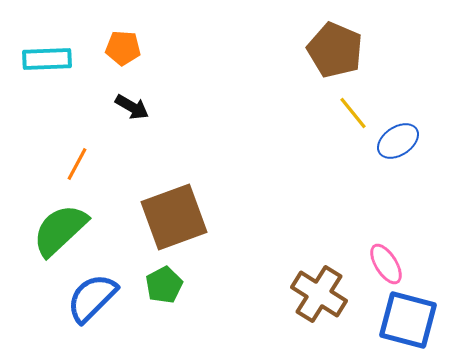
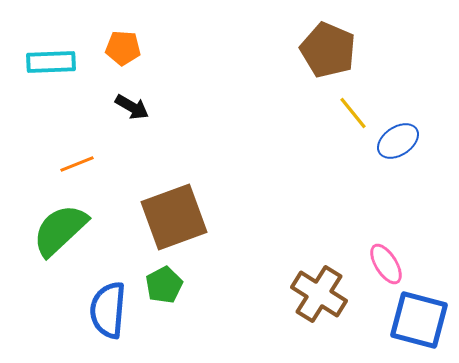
brown pentagon: moved 7 px left
cyan rectangle: moved 4 px right, 3 px down
orange line: rotated 40 degrees clockwise
blue semicircle: moved 16 px right, 12 px down; rotated 40 degrees counterclockwise
blue square: moved 11 px right
